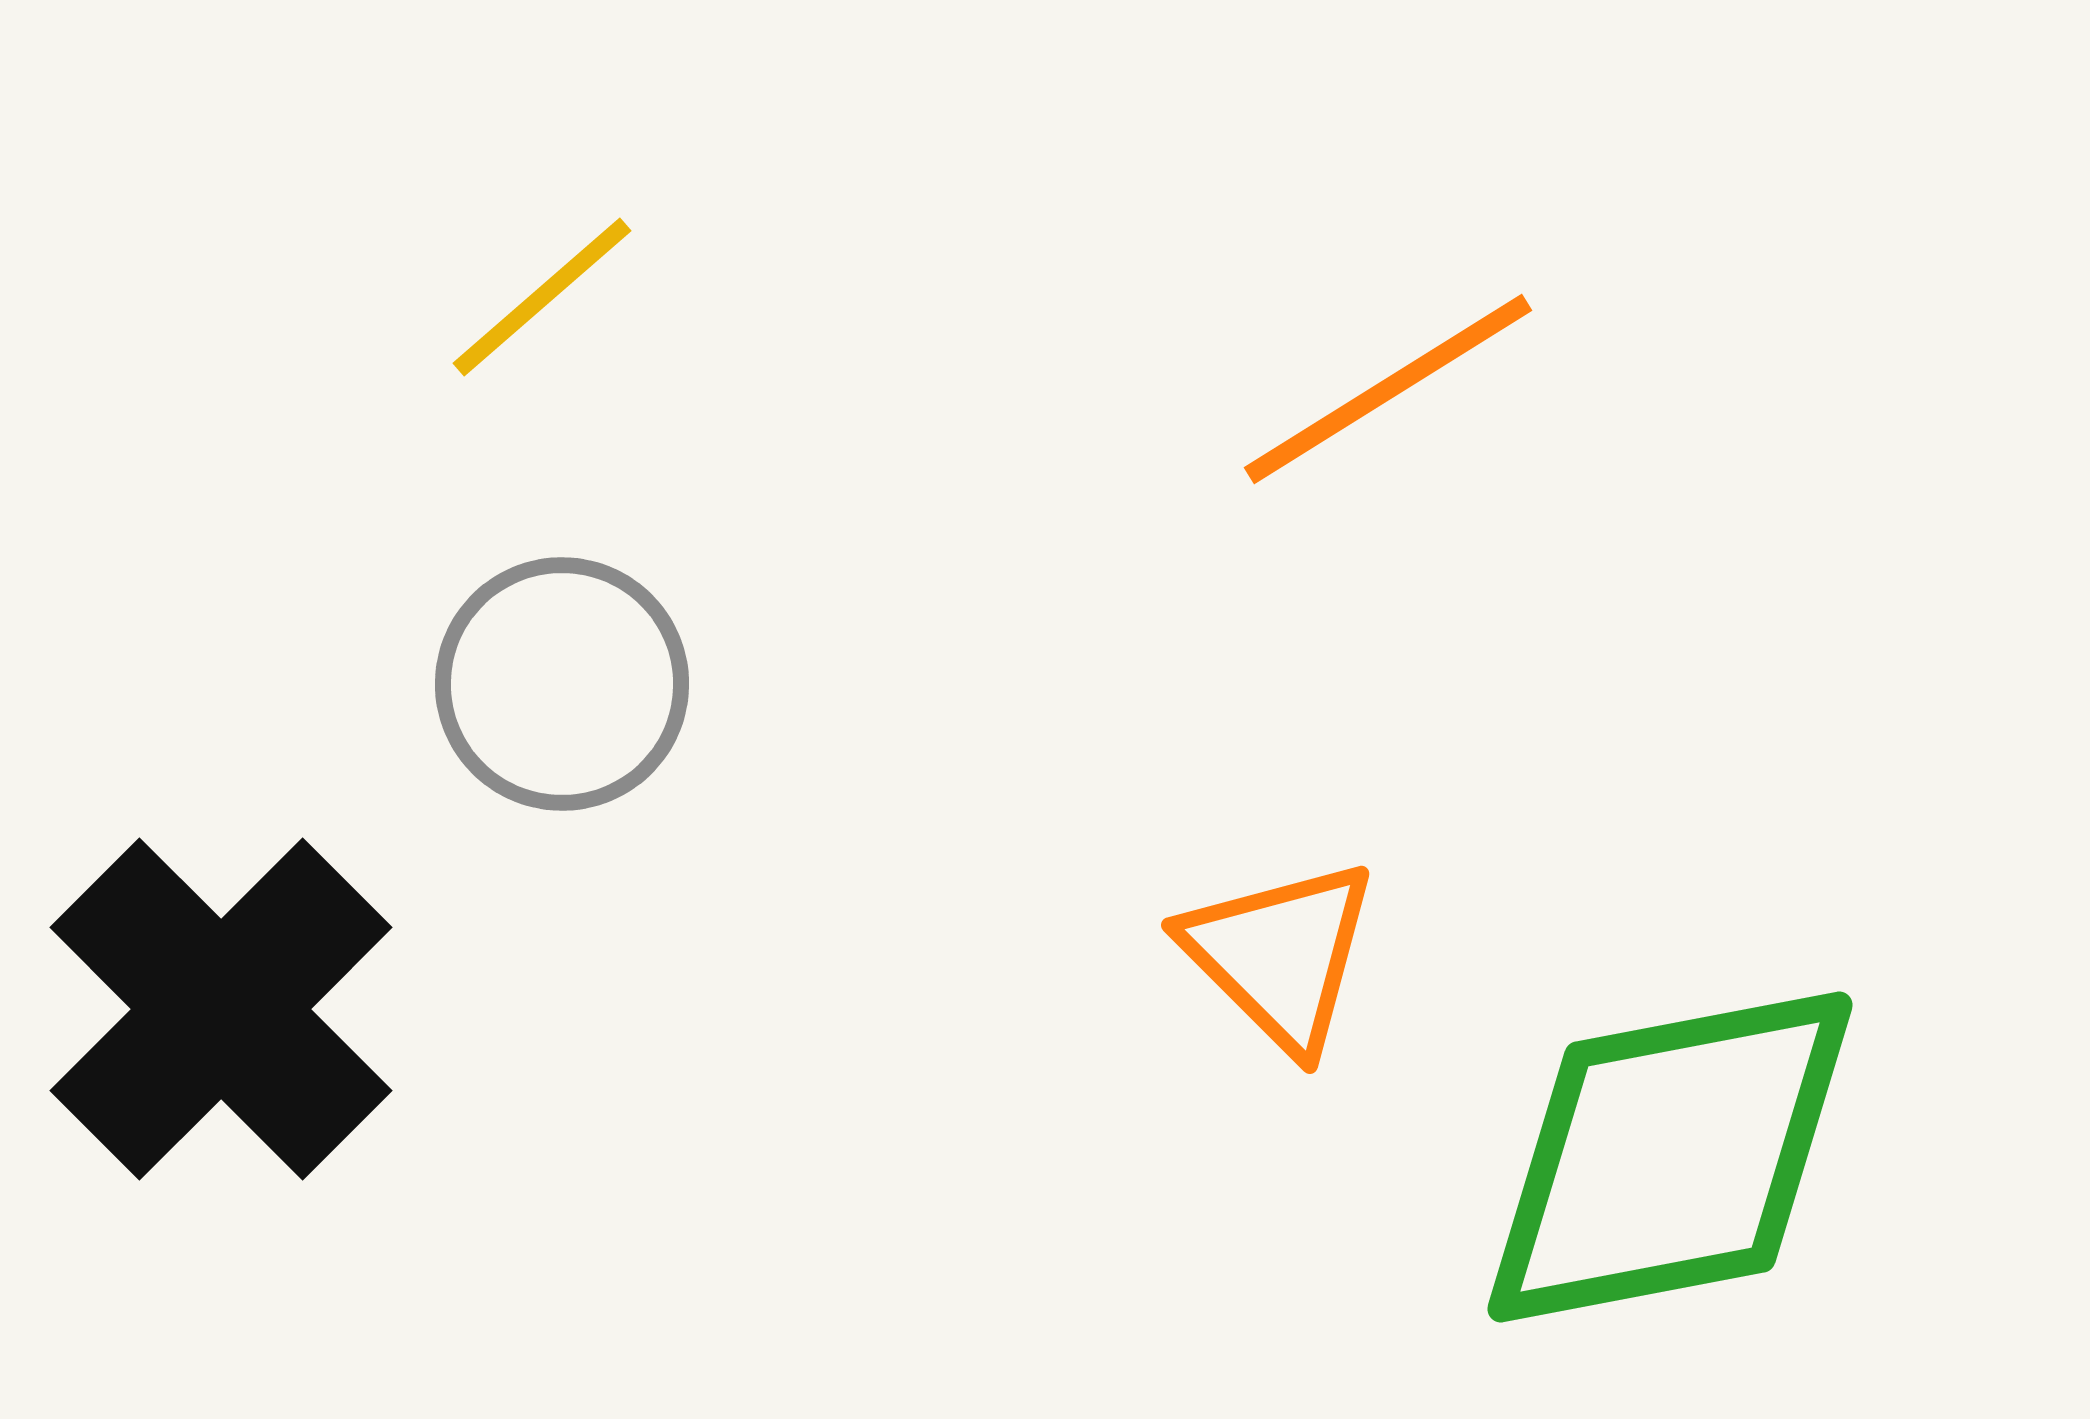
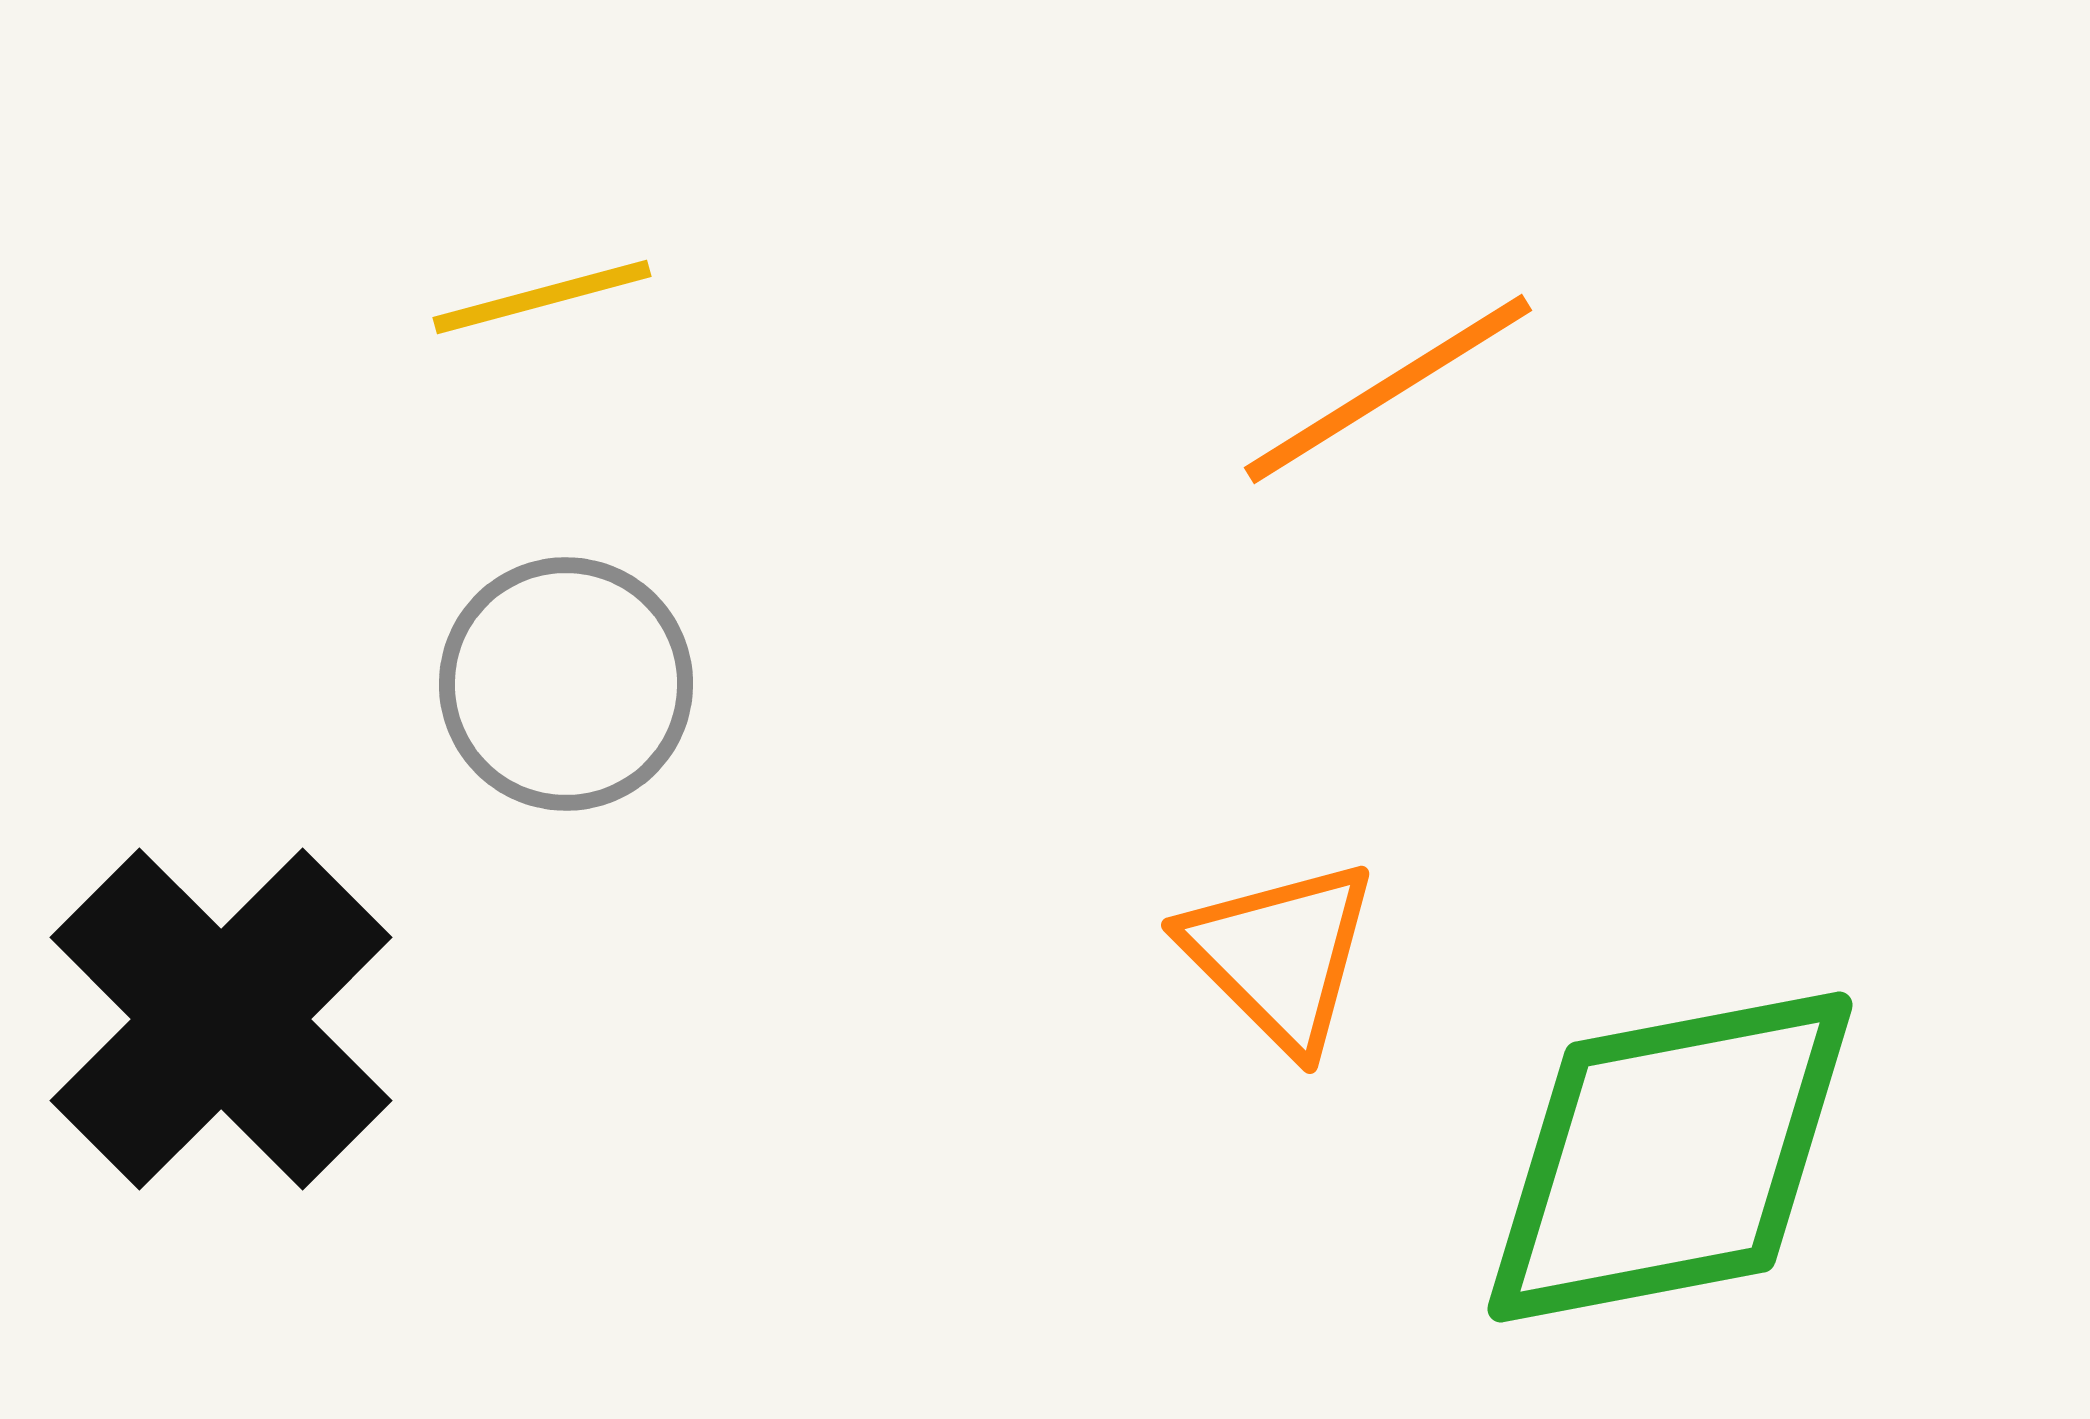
yellow line: rotated 26 degrees clockwise
gray circle: moved 4 px right
black cross: moved 10 px down
